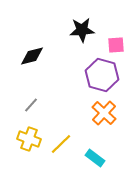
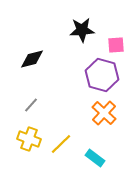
black diamond: moved 3 px down
